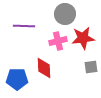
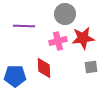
blue pentagon: moved 2 px left, 3 px up
